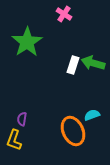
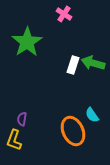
cyan semicircle: rotated 105 degrees counterclockwise
